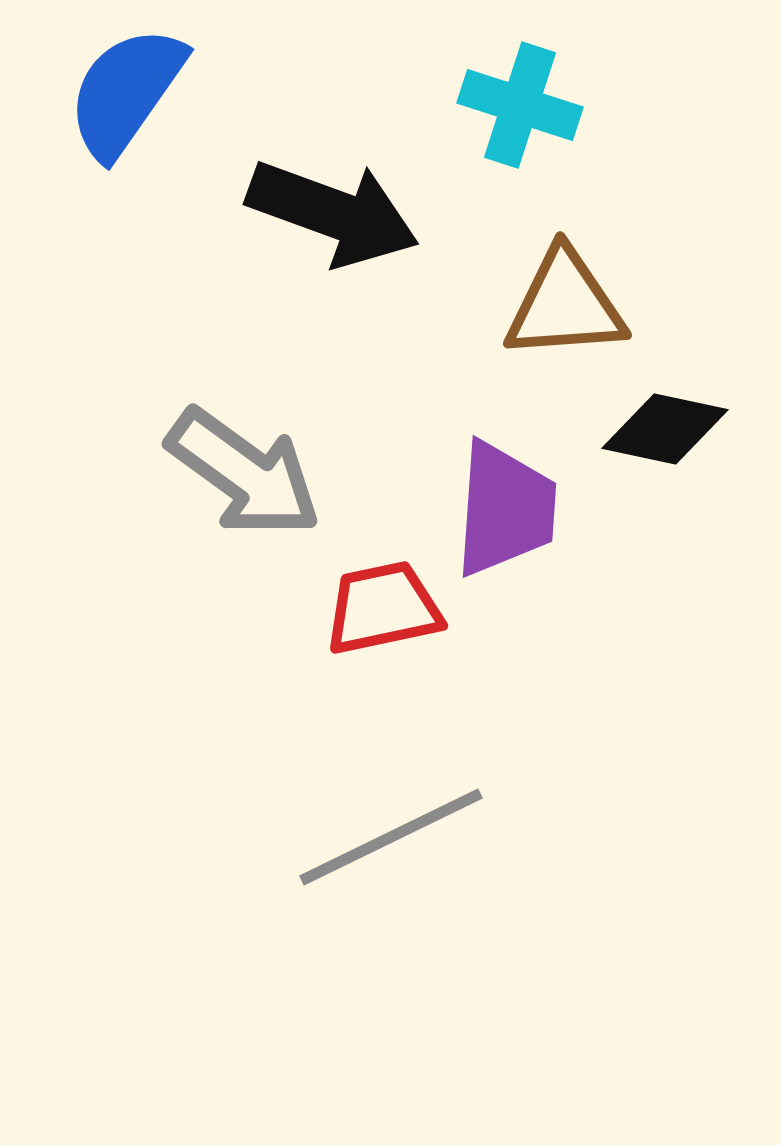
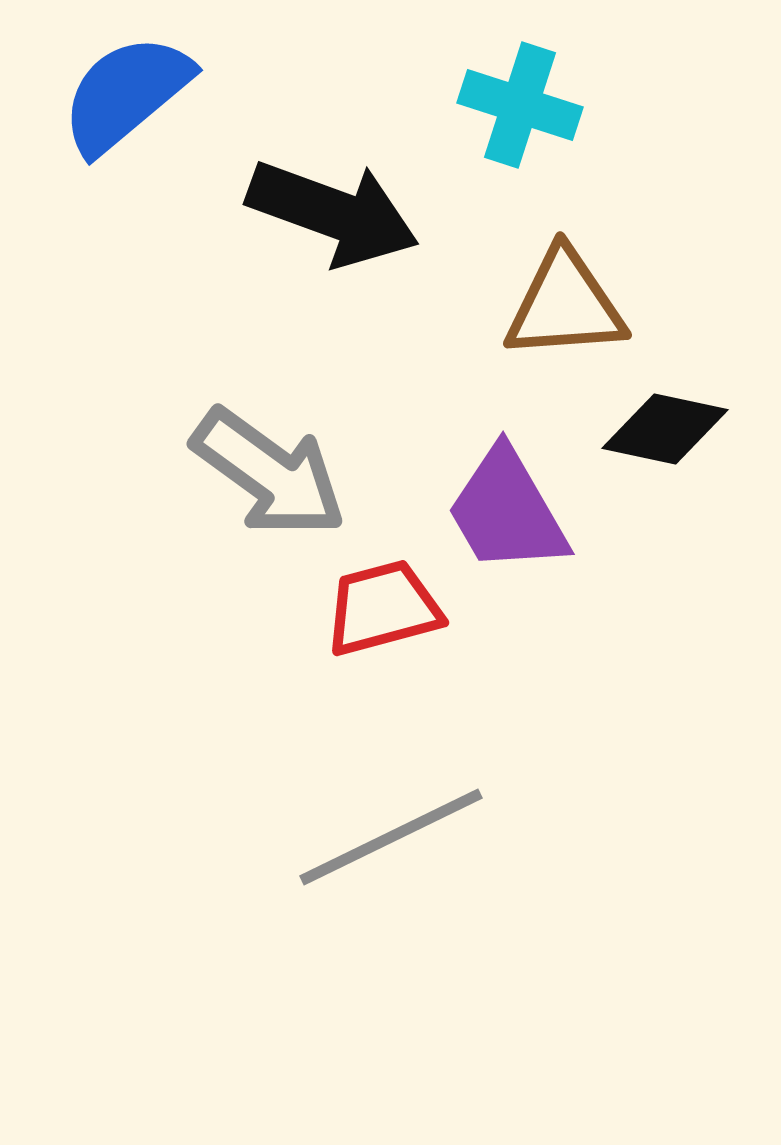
blue semicircle: moved 2 px down; rotated 15 degrees clockwise
gray arrow: moved 25 px right
purple trapezoid: moved 2 px right, 2 px down; rotated 146 degrees clockwise
red trapezoid: rotated 3 degrees counterclockwise
